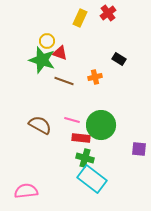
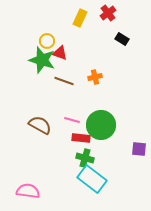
black rectangle: moved 3 px right, 20 px up
pink semicircle: moved 2 px right; rotated 15 degrees clockwise
